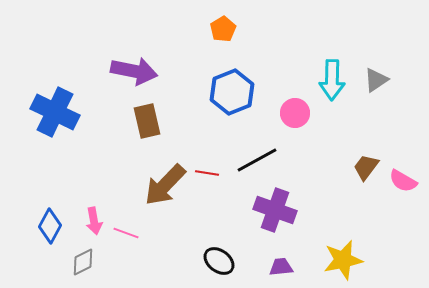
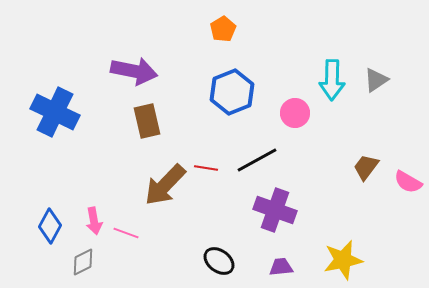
red line: moved 1 px left, 5 px up
pink semicircle: moved 5 px right, 1 px down
